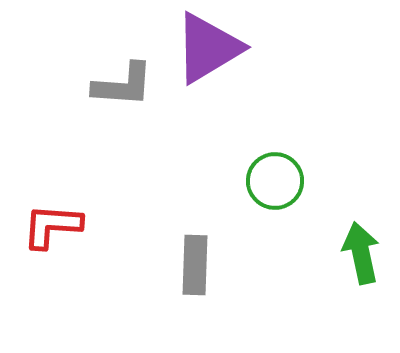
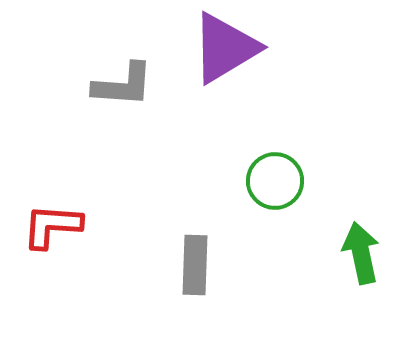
purple triangle: moved 17 px right
